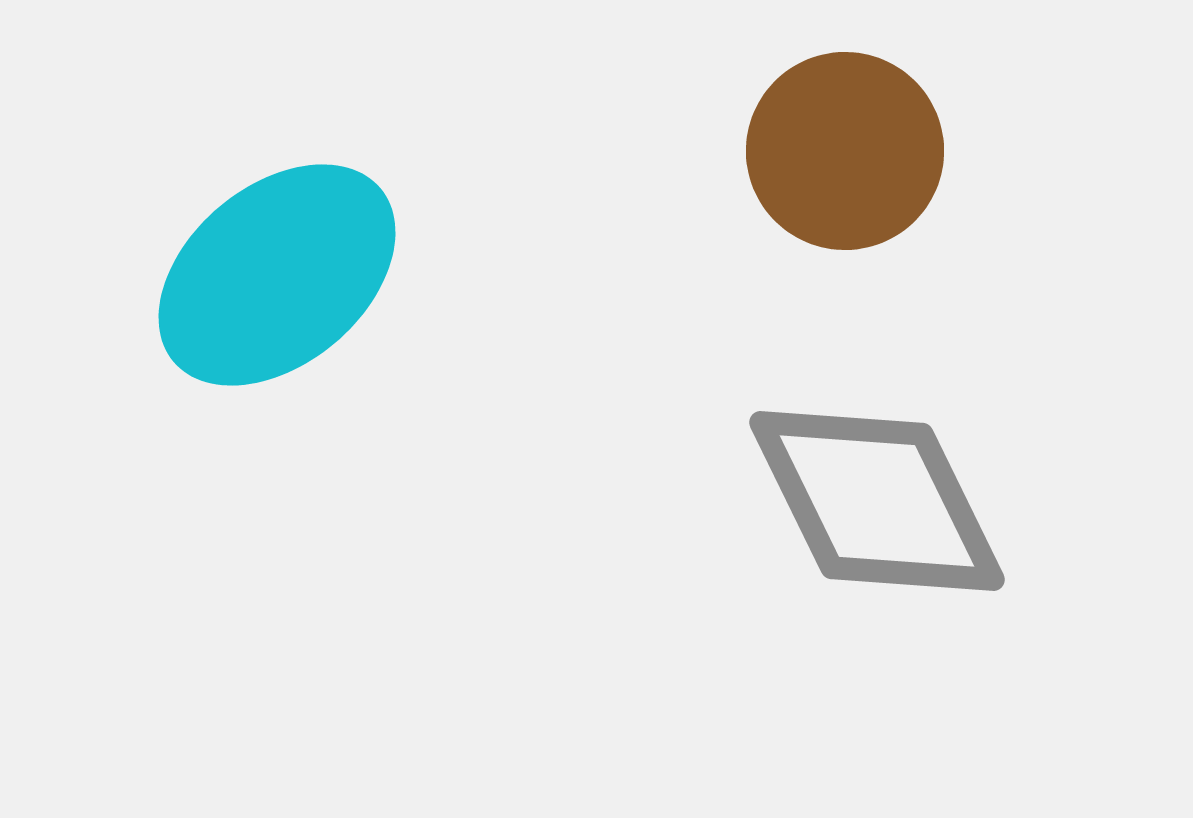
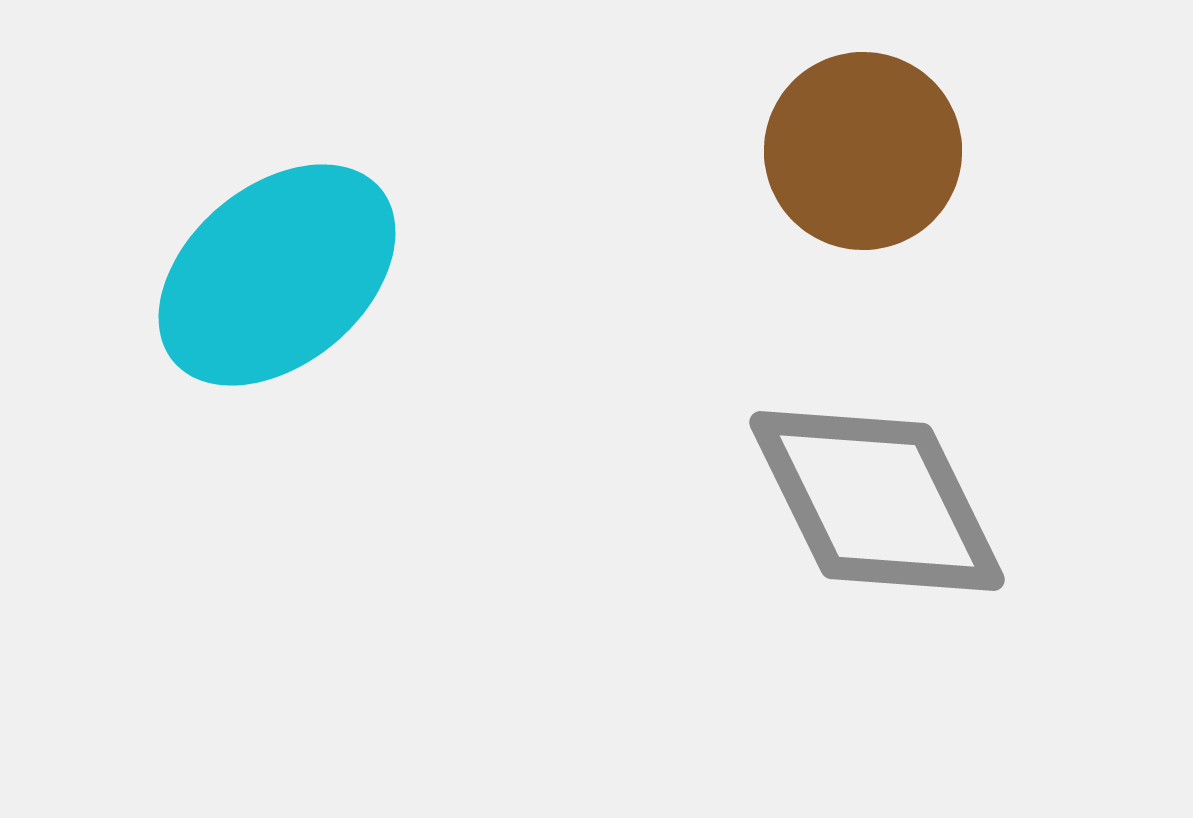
brown circle: moved 18 px right
